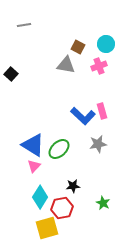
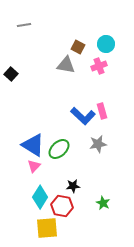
red hexagon: moved 2 px up; rotated 20 degrees clockwise
yellow square: rotated 10 degrees clockwise
